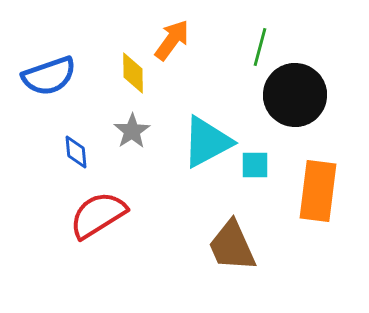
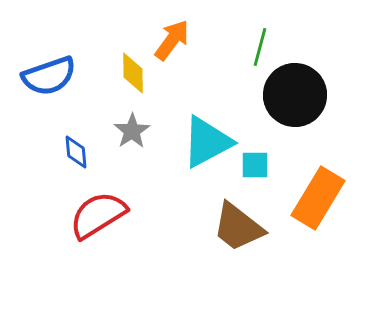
orange rectangle: moved 7 px down; rotated 24 degrees clockwise
brown trapezoid: moved 6 px right, 19 px up; rotated 28 degrees counterclockwise
